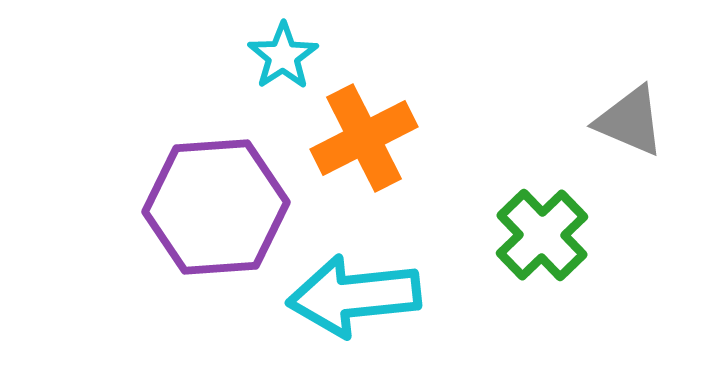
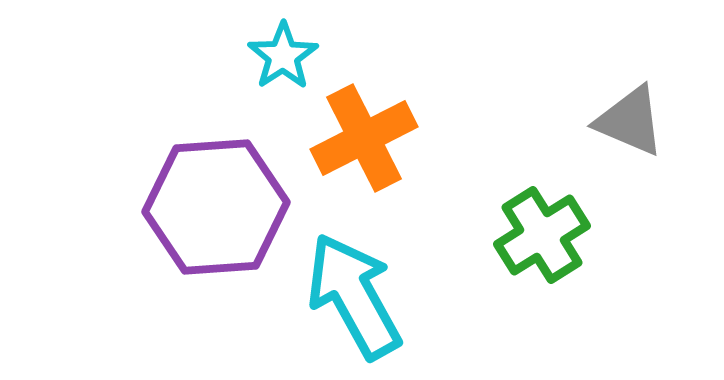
green cross: rotated 12 degrees clockwise
cyan arrow: rotated 67 degrees clockwise
